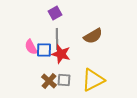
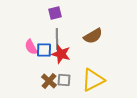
purple square: rotated 16 degrees clockwise
